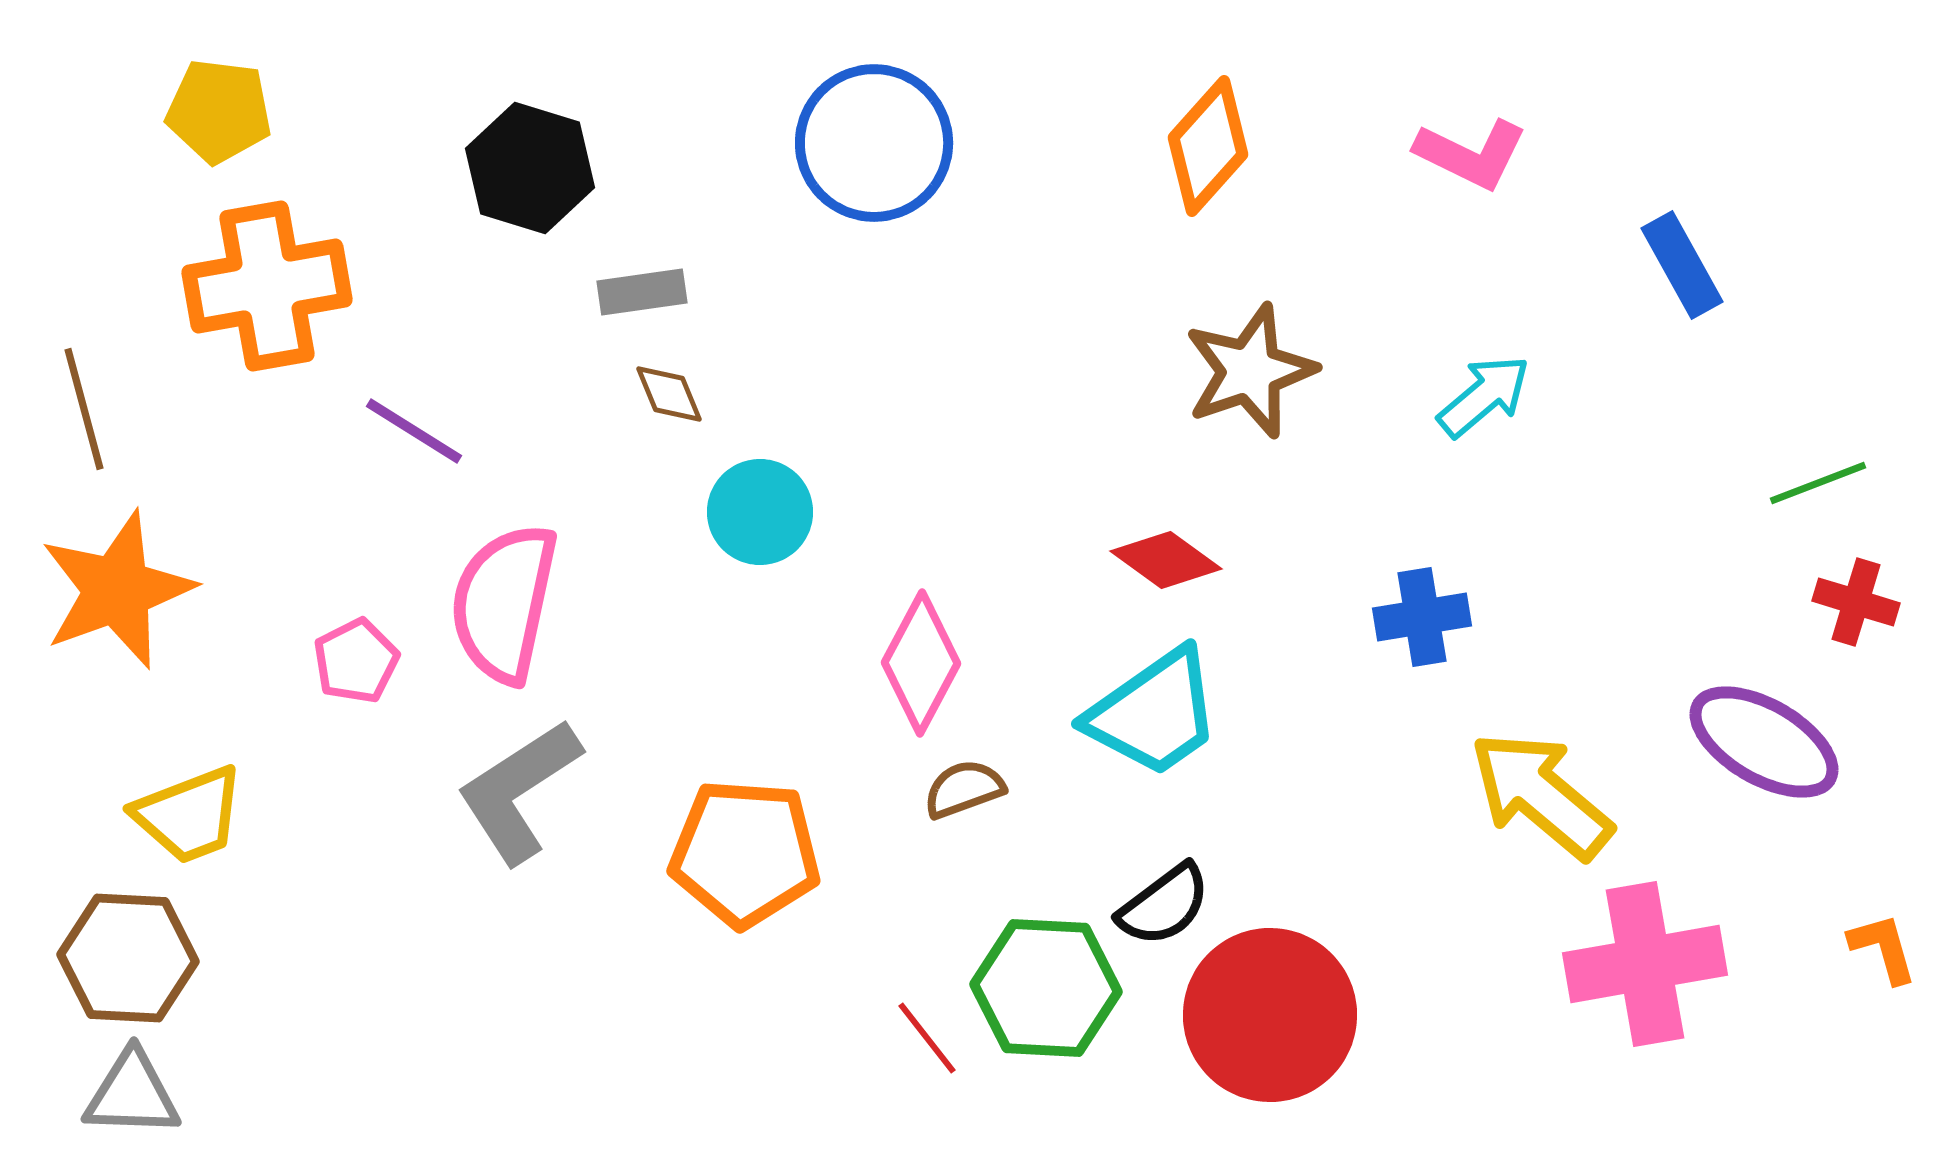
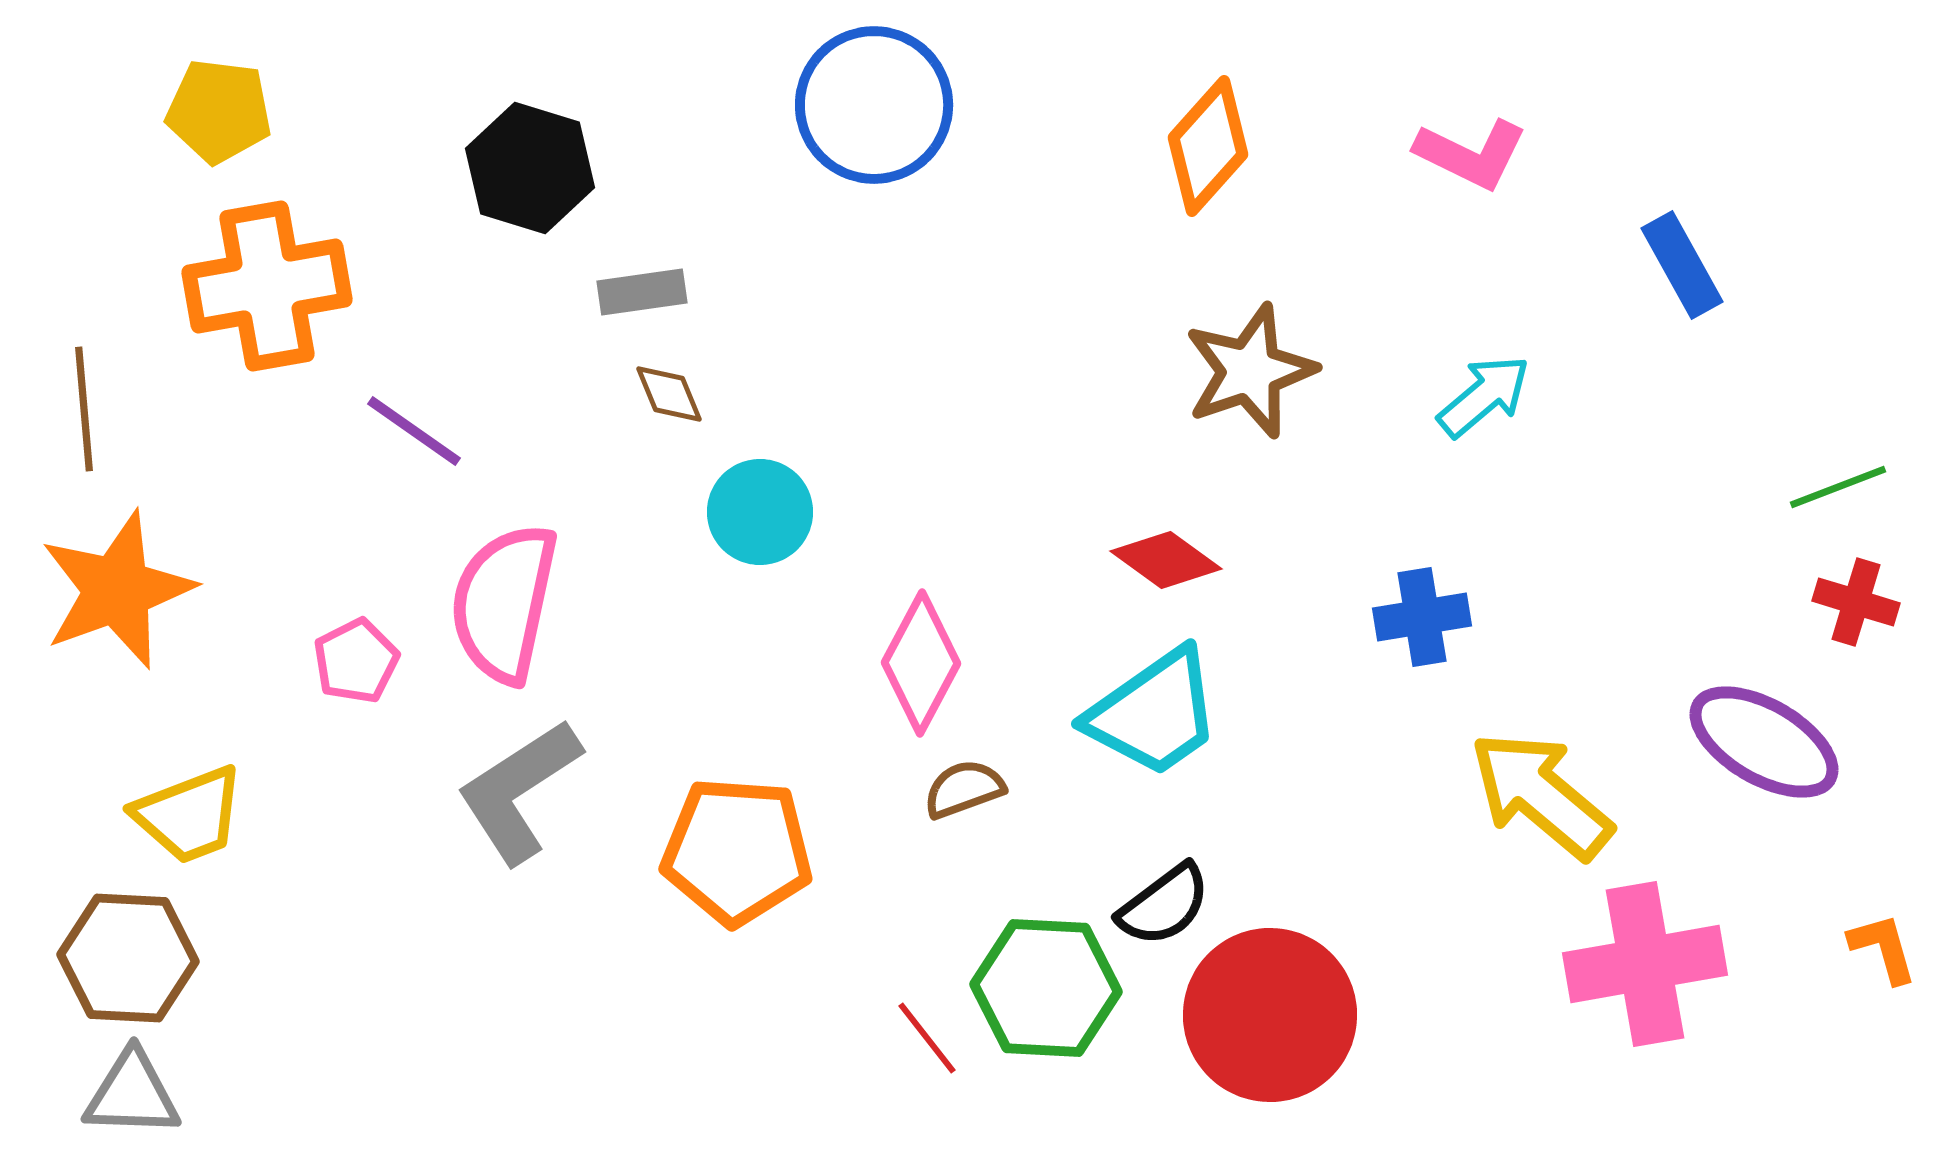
blue circle: moved 38 px up
brown line: rotated 10 degrees clockwise
purple line: rotated 3 degrees clockwise
green line: moved 20 px right, 4 px down
orange pentagon: moved 8 px left, 2 px up
